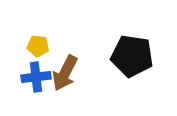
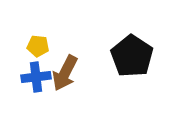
black pentagon: rotated 24 degrees clockwise
